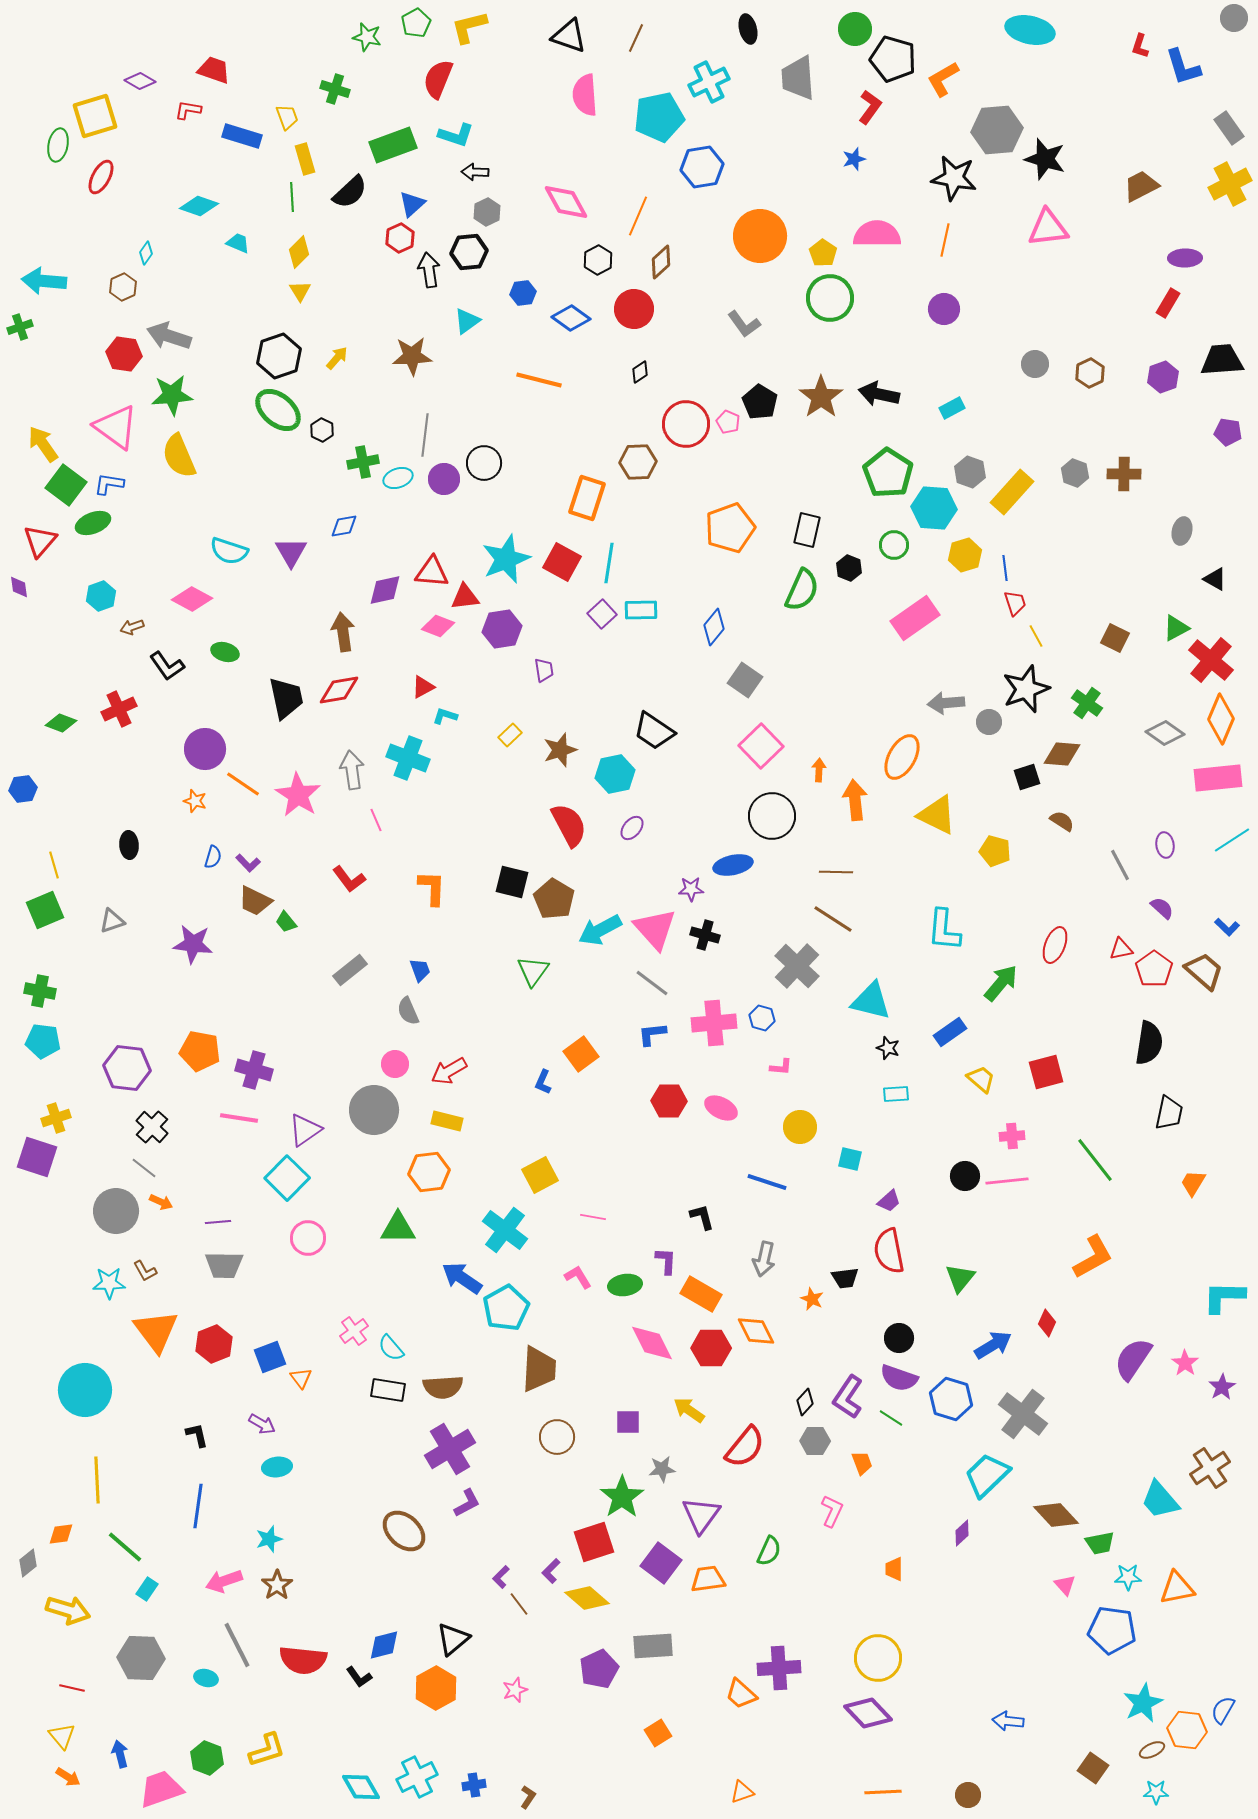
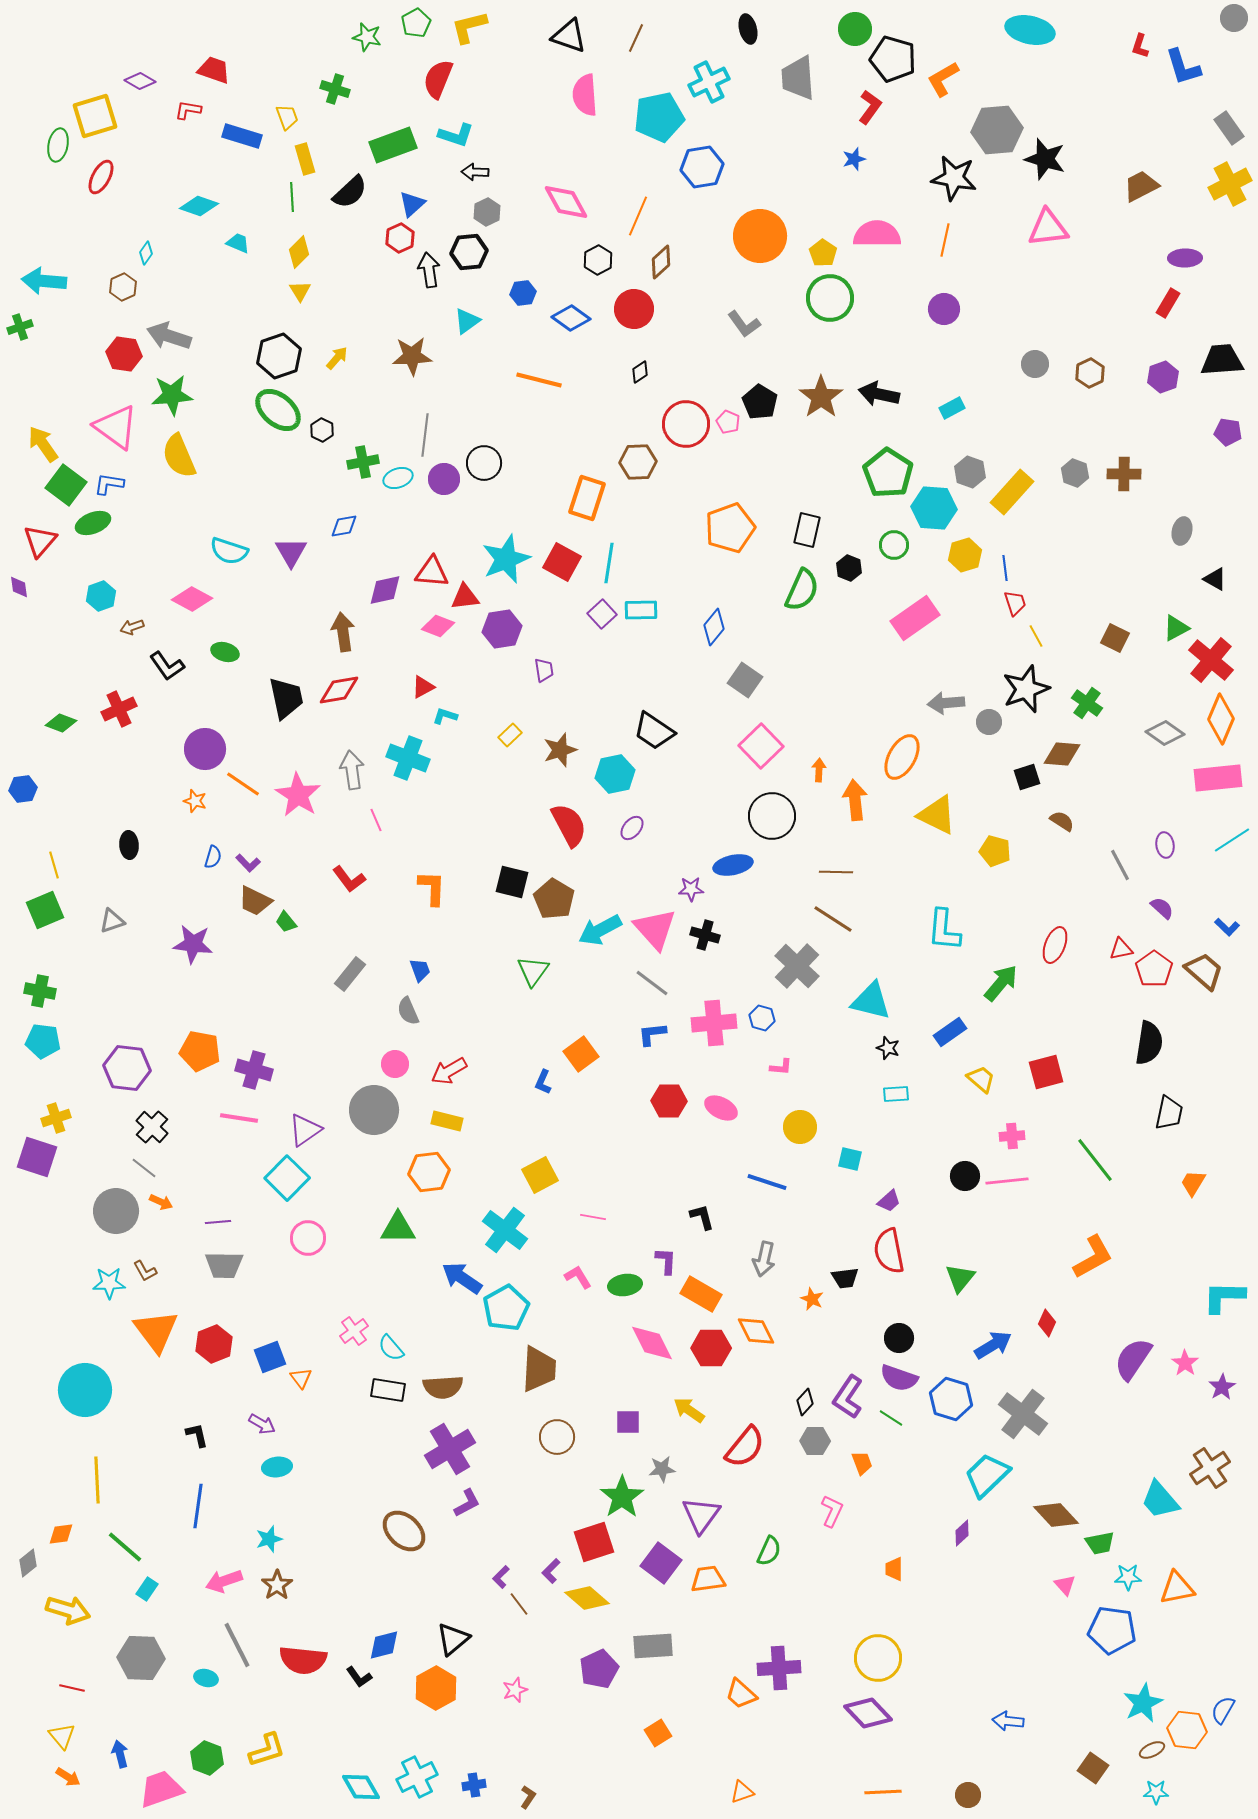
gray rectangle at (350, 970): moved 4 px down; rotated 12 degrees counterclockwise
